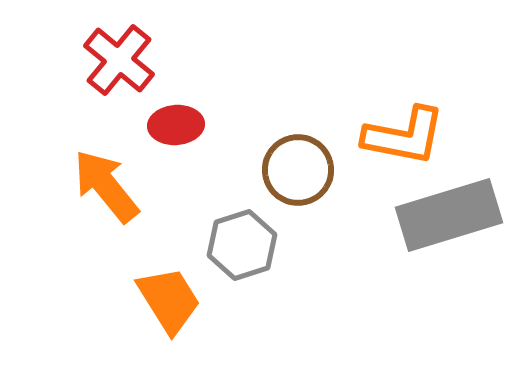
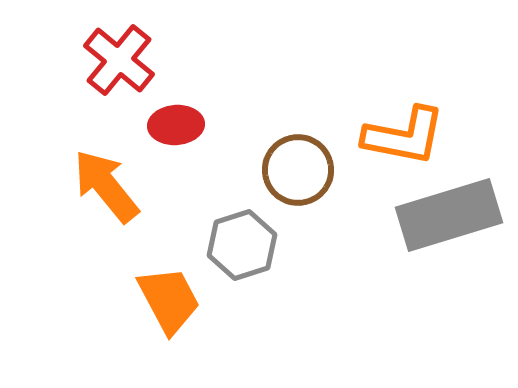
orange trapezoid: rotated 4 degrees clockwise
